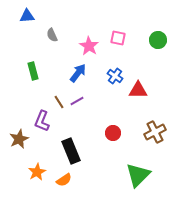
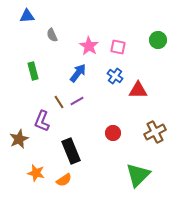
pink square: moved 9 px down
orange star: moved 1 px left, 1 px down; rotated 30 degrees counterclockwise
